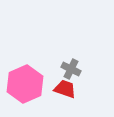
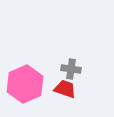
gray cross: rotated 18 degrees counterclockwise
